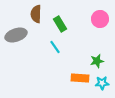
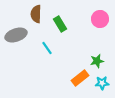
cyan line: moved 8 px left, 1 px down
orange rectangle: rotated 42 degrees counterclockwise
